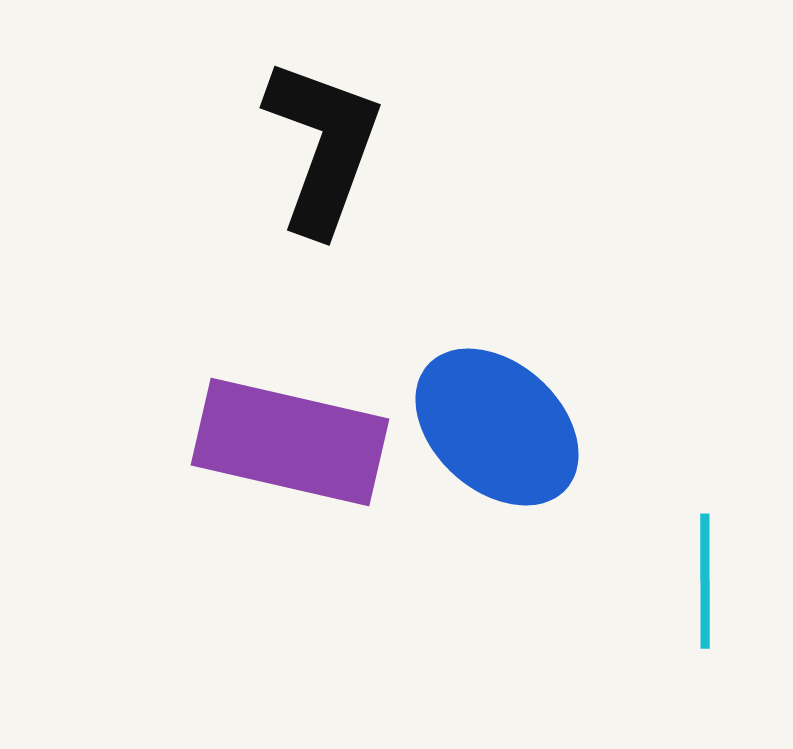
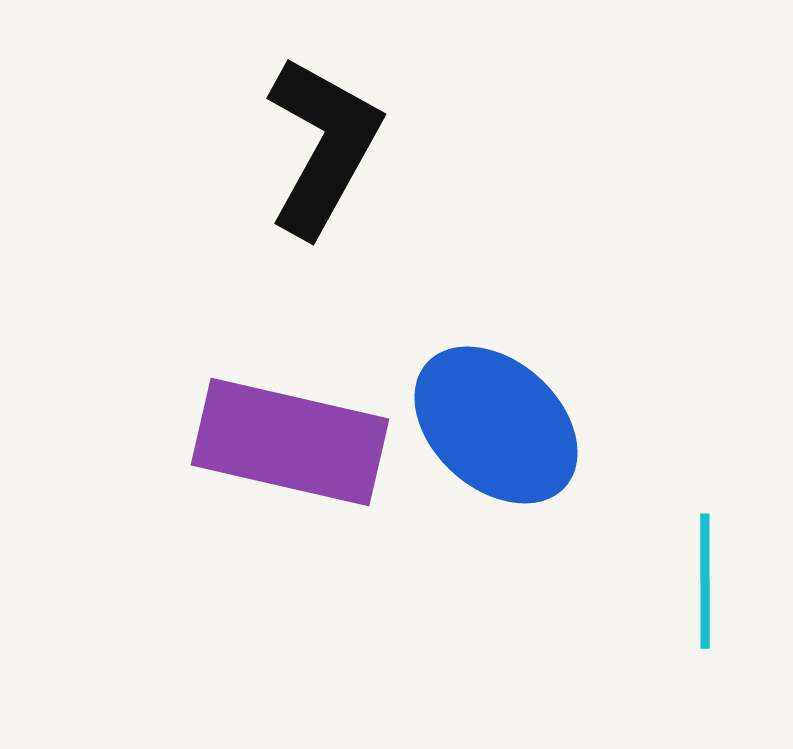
black L-shape: rotated 9 degrees clockwise
blue ellipse: moved 1 px left, 2 px up
